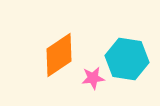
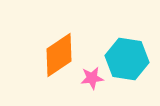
pink star: moved 1 px left
